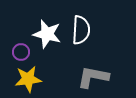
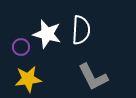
purple circle: moved 5 px up
gray L-shape: rotated 128 degrees counterclockwise
